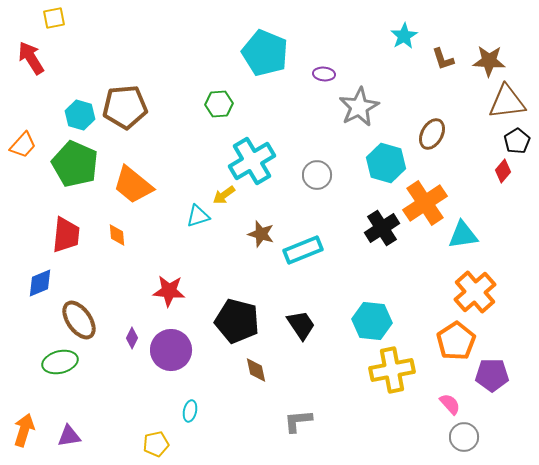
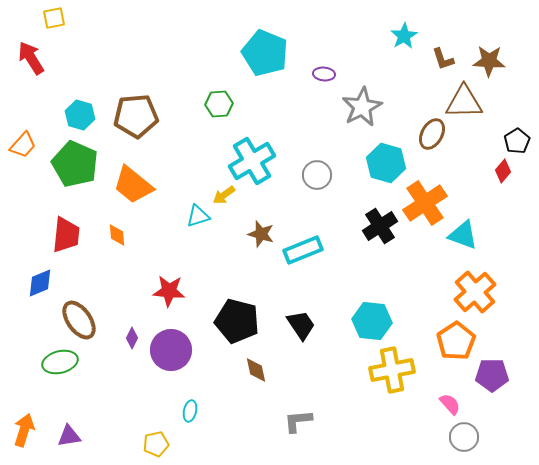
brown triangle at (507, 102): moved 43 px left; rotated 6 degrees clockwise
brown pentagon at (125, 107): moved 11 px right, 9 px down
gray star at (359, 107): moved 3 px right
black cross at (382, 228): moved 2 px left, 2 px up
cyan triangle at (463, 235): rotated 28 degrees clockwise
